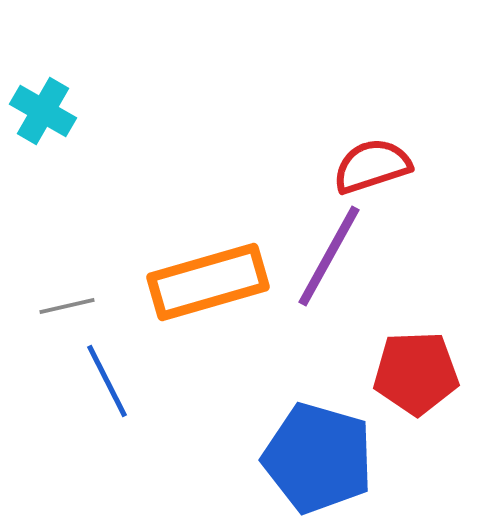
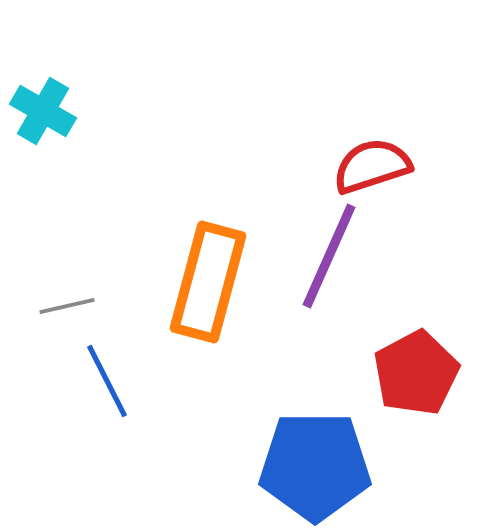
purple line: rotated 5 degrees counterclockwise
orange rectangle: rotated 59 degrees counterclockwise
red pentagon: rotated 26 degrees counterclockwise
blue pentagon: moved 3 px left, 8 px down; rotated 16 degrees counterclockwise
